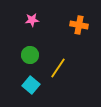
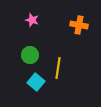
pink star: rotated 24 degrees clockwise
yellow line: rotated 25 degrees counterclockwise
cyan square: moved 5 px right, 3 px up
